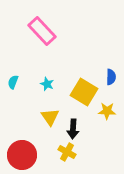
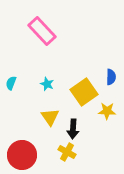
cyan semicircle: moved 2 px left, 1 px down
yellow square: rotated 24 degrees clockwise
